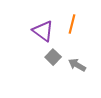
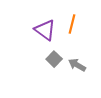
purple triangle: moved 2 px right, 1 px up
gray square: moved 1 px right, 2 px down
